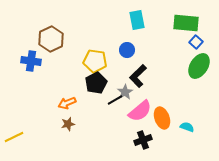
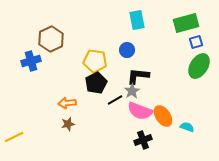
green rectangle: rotated 20 degrees counterclockwise
blue square: rotated 32 degrees clockwise
blue cross: rotated 24 degrees counterclockwise
black L-shape: rotated 50 degrees clockwise
gray star: moved 7 px right, 1 px up
orange arrow: rotated 18 degrees clockwise
pink semicircle: rotated 60 degrees clockwise
orange ellipse: moved 1 px right, 2 px up; rotated 15 degrees counterclockwise
